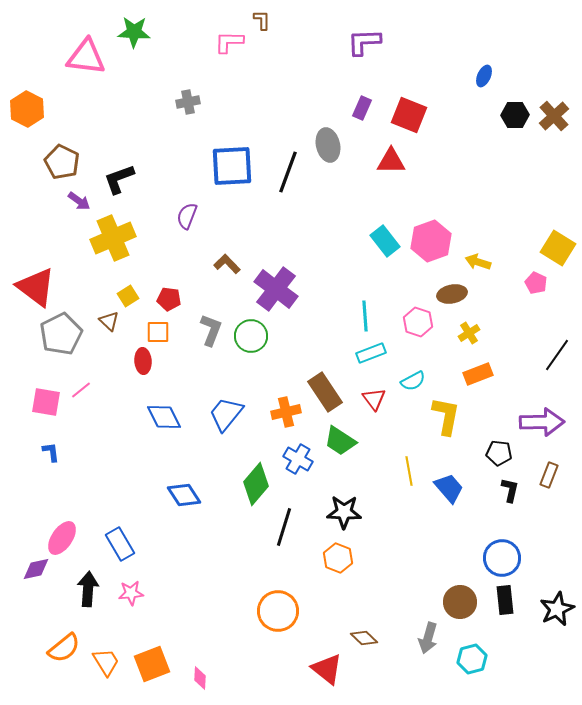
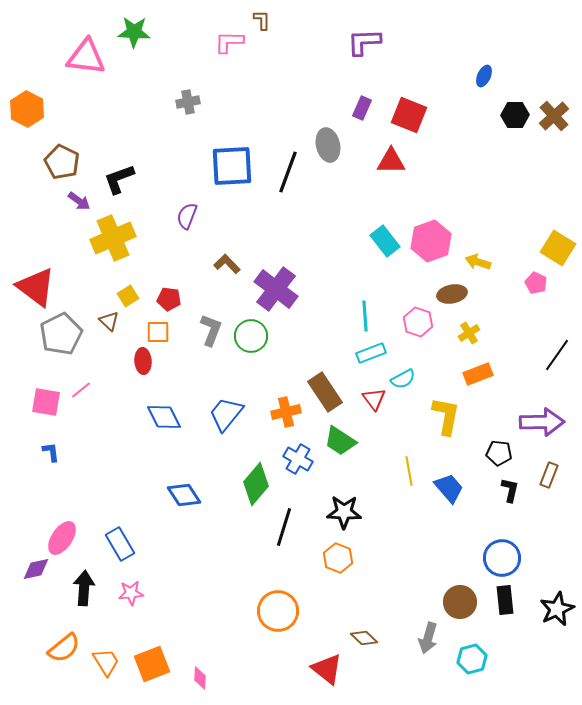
cyan semicircle at (413, 381): moved 10 px left, 2 px up
black arrow at (88, 589): moved 4 px left, 1 px up
